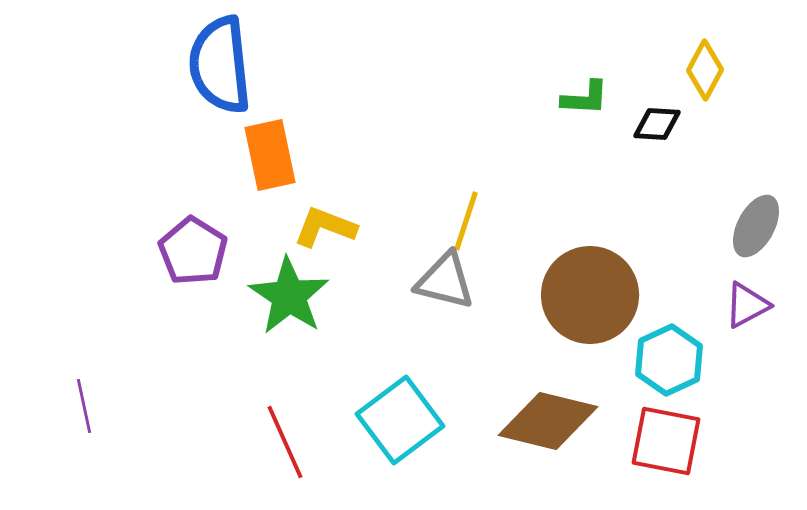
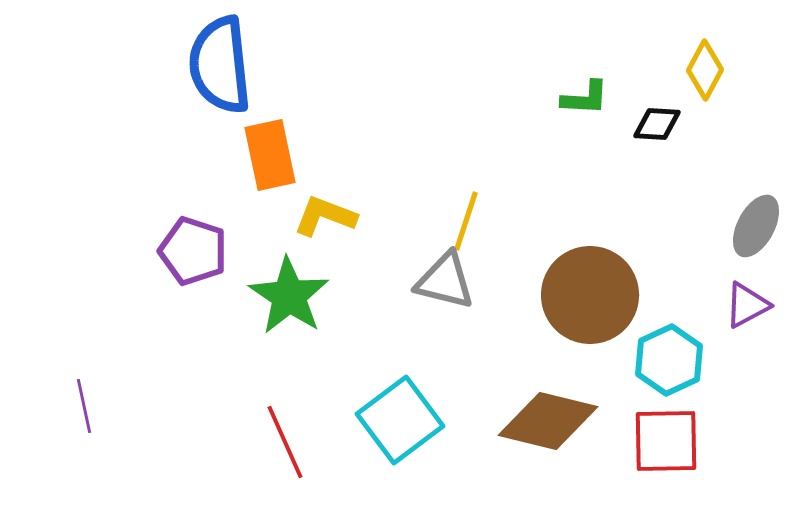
yellow L-shape: moved 11 px up
purple pentagon: rotated 14 degrees counterclockwise
red square: rotated 12 degrees counterclockwise
